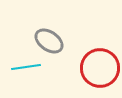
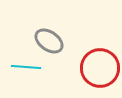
cyan line: rotated 12 degrees clockwise
